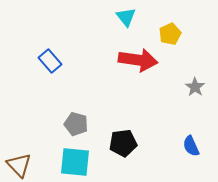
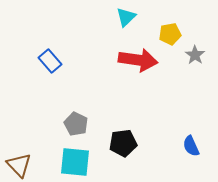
cyan triangle: rotated 25 degrees clockwise
yellow pentagon: rotated 15 degrees clockwise
gray star: moved 32 px up
gray pentagon: rotated 10 degrees clockwise
